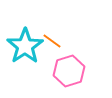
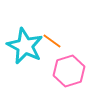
cyan star: rotated 12 degrees counterclockwise
